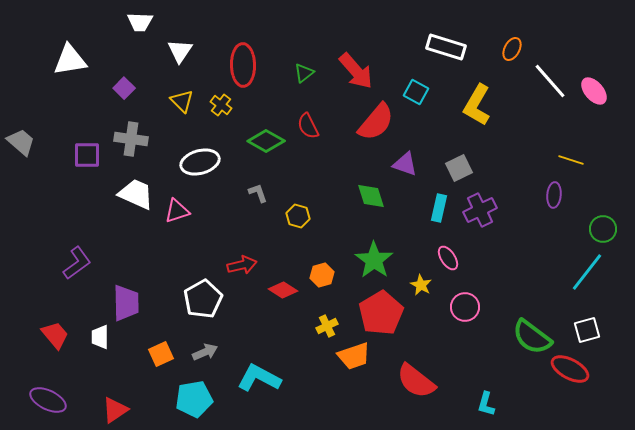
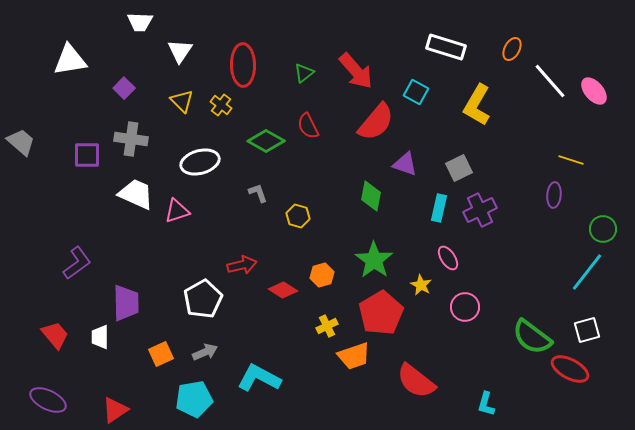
green diamond at (371, 196): rotated 28 degrees clockwise
